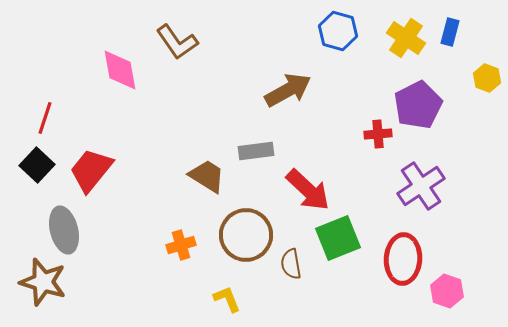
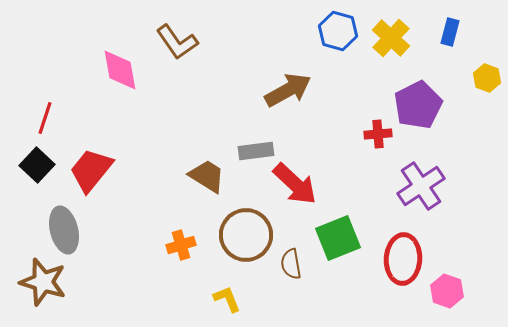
yellow cross: moved 15 px left; rotated 9 degrees clockwise
red arrow: moved 13 px left, 6 px up
